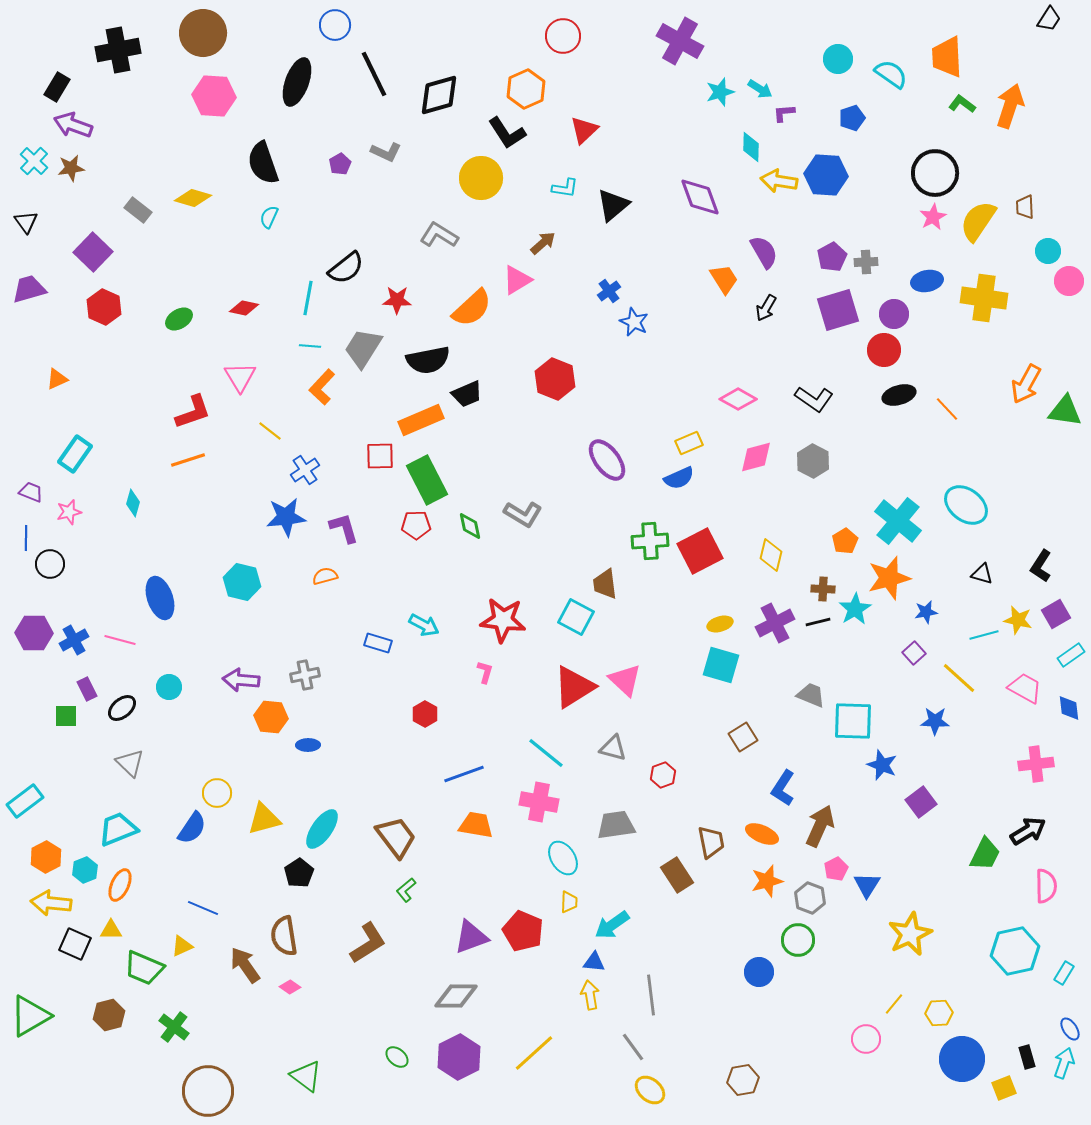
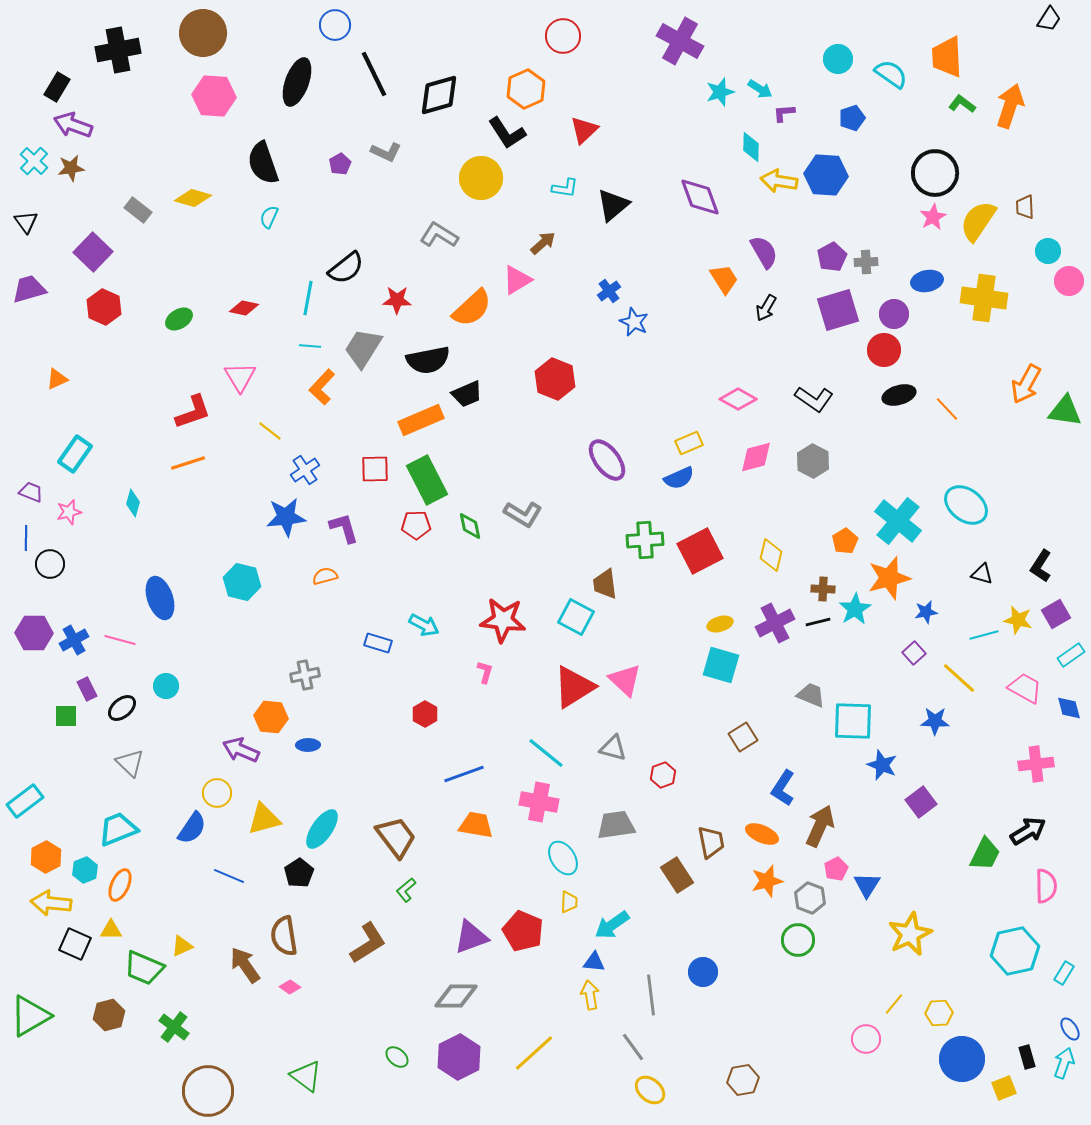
red square at (380, 456): moved 5 px left, 13 px down
orange line at (188, 460): moved 3 px down
green cross at (650, 541): moved 5 px left, 1 px up
purple arrow at (241, 680): moved 70 px down; rotated 18 degrees clockwise
cyan circle at (169, 687): moved 3 px left, 1 px up
blue diamond at (1069, 708): rotated 8 degrees counterclockwise
blue line at (203, 908): moved 26 px right, 32 px up
blue circle at (759, 972): moved 56 px left
